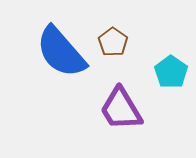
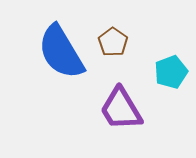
blue semicircle: rotated 10 degrees clockwise
cyan pentagon: rotated 16 degrees clockwise
